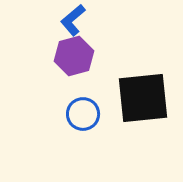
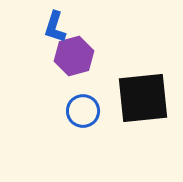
blue L-shape: moved 18 px left, 7 px down; rotated 32 degrees counterclockwise
blue circle: moved 3 px up
